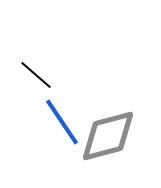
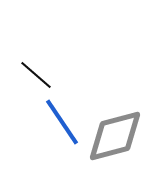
gray diamond: moved 7 px right
